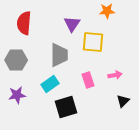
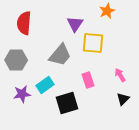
orange star: rotated 21 degrees counterclockwise
purple triangle: moved 3 px right
yellow square: moved 1 px down
gray trapezoid: moved 1 px right; rotated 40 degrees clockwise
pink arrow: moved 5 px right; rotated 112 degrees counterclockwise
cyan rectangle: moved 5 px left, 1 px down
purple star: moved 5 px right, 1 px up
black triangle: moved 2 px up
black square: moved 1 px right, 4 px up
